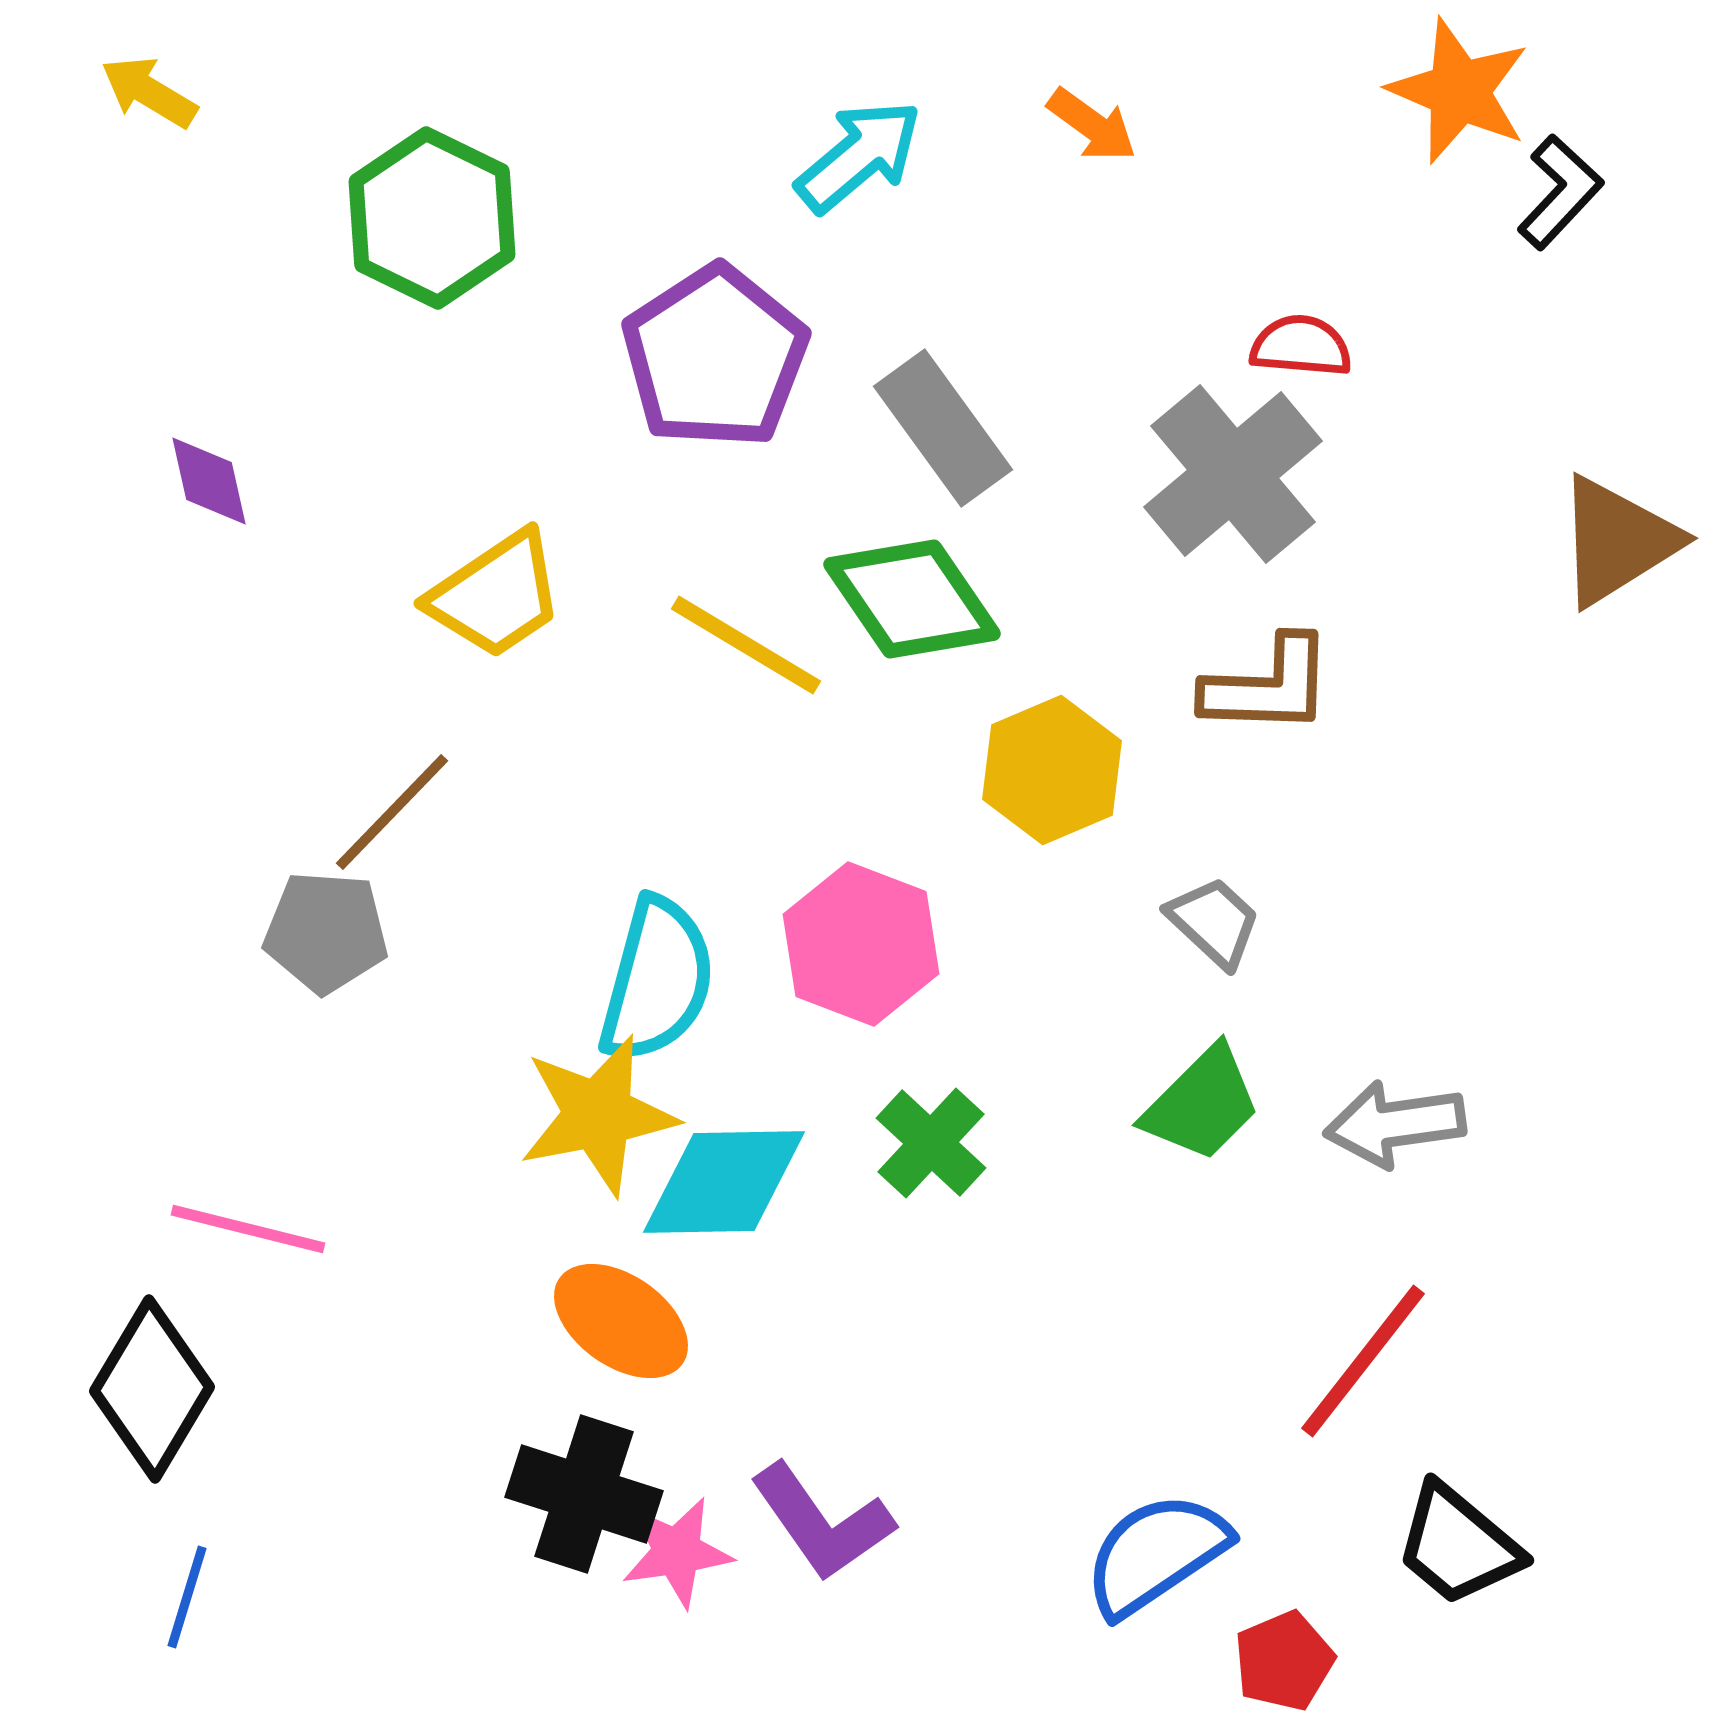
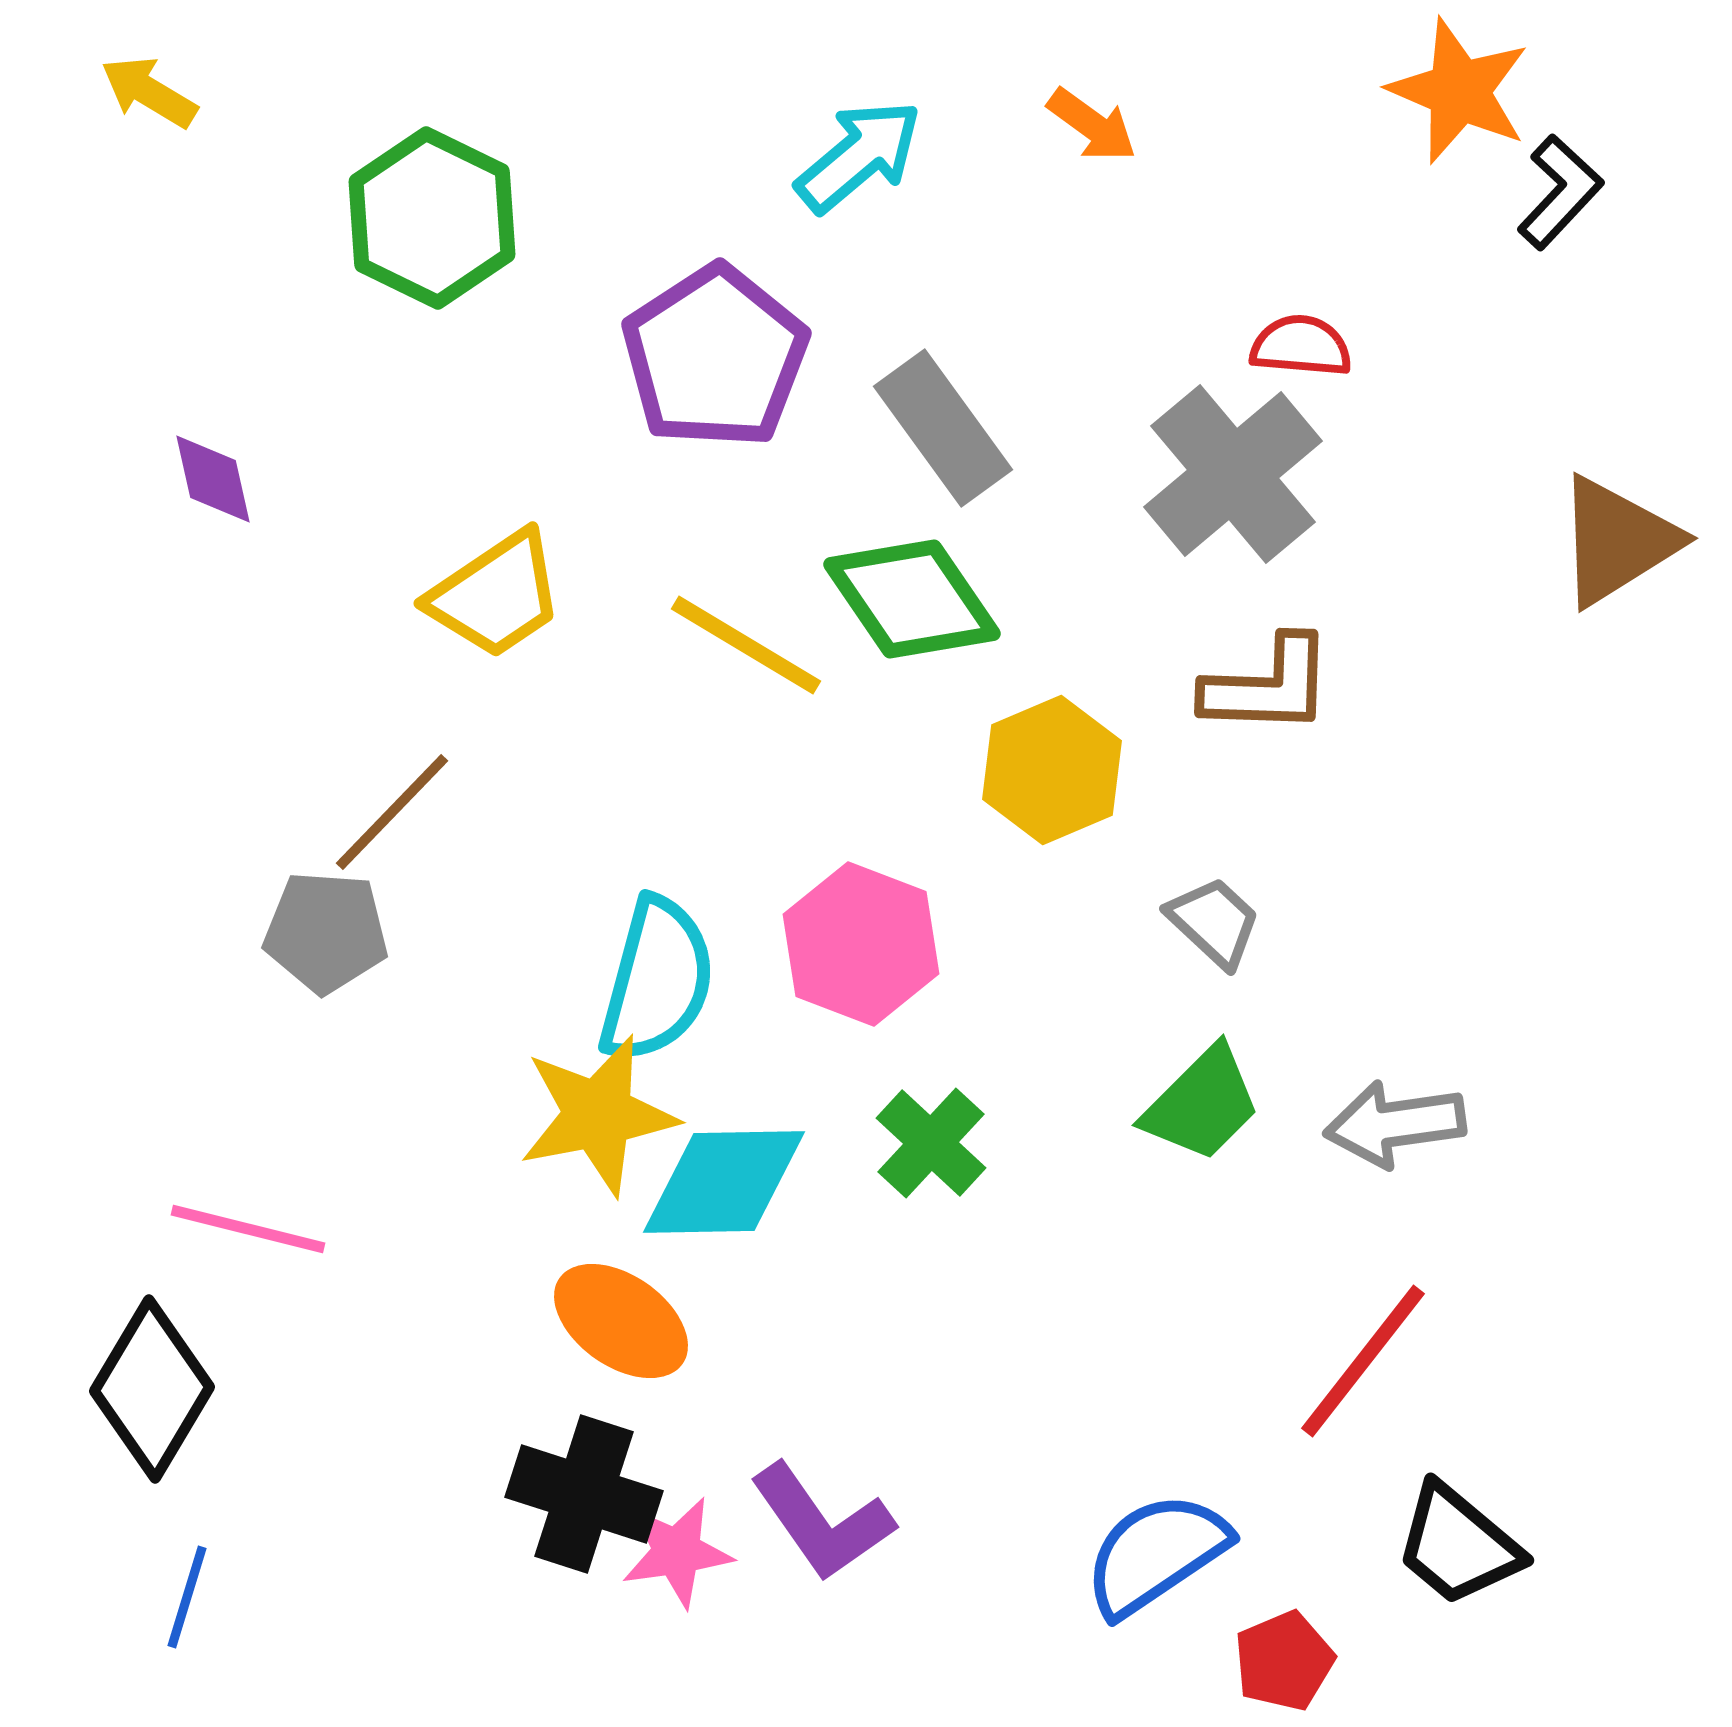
purple diamond: moved 4 px right, 2 px up
